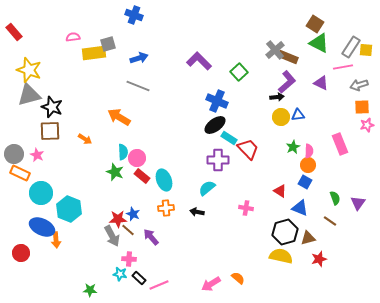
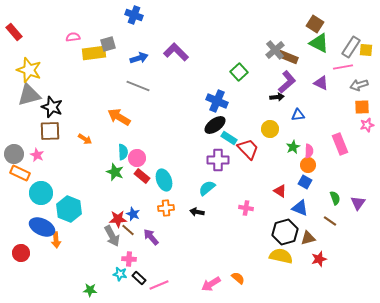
purple L-shape at (199, 61): moved 23 px left, 9 px up
yellow circle at (281, 117): moved 11 px left, 12 px down
